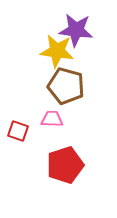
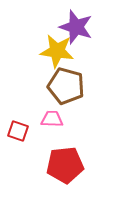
purple star: moved 3 px up; rotated 12 degrees clockwise
red pentagon: rotated 12 degrees clockwise
